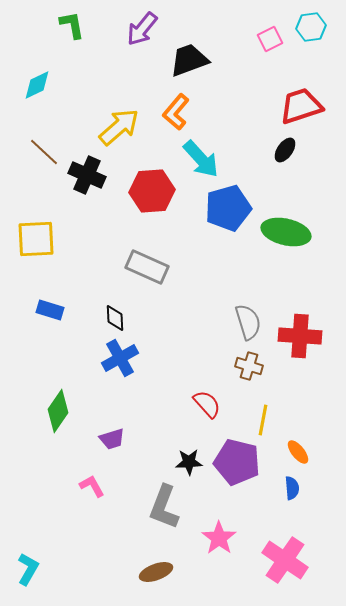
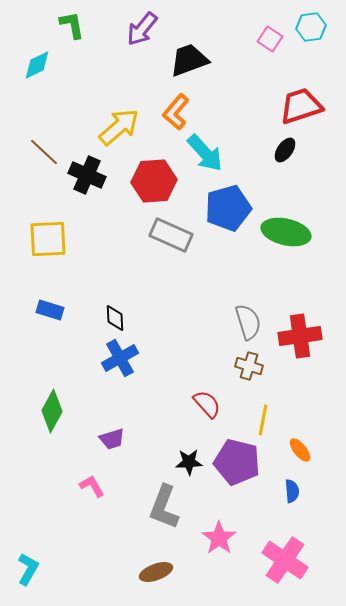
pink square: rotated 30 degrees counterclockwise
cyan diamond: moved 20 px up
cyan arrow: moved 4 px right, 6 px up
red hexagon: moved 2 px right, 10 px up
yellow square: moved 12 px right
gray rectangle: moved 24 px right, 32 px up
red cross: rotated 12 degrees counterclockwise
green diamond: moved 6 px left; rotated 6 degrees counterclockwise
orange ellipse: moved 2 px right, 2 px up
blue semicircle: moved 3 px down
